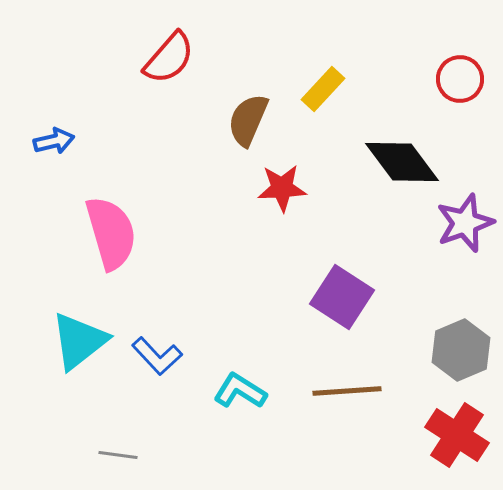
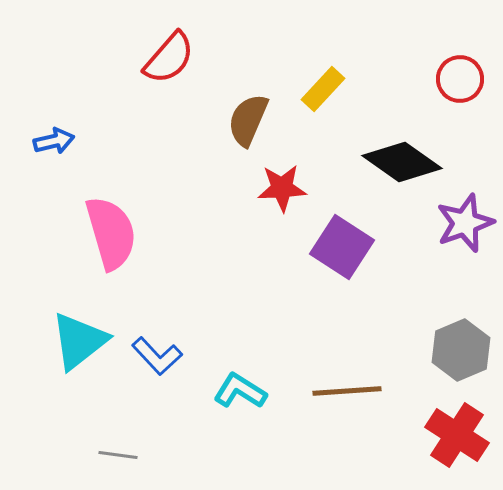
black diamond: rotated 18 degrees counterclockwise
purple square: moved 50 px up
